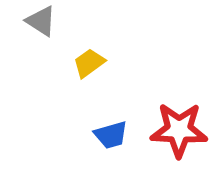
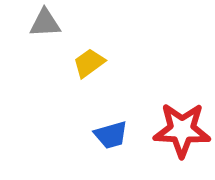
gray triangle: moved 4 px right, 2 px down; rotated 36 degrees counterclockwise
red star: moved 3 px right
